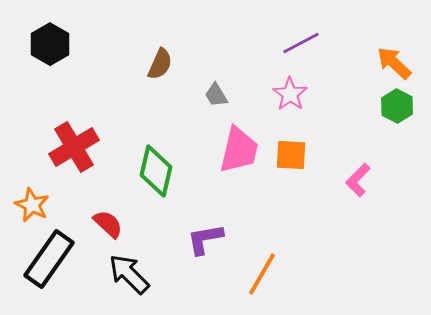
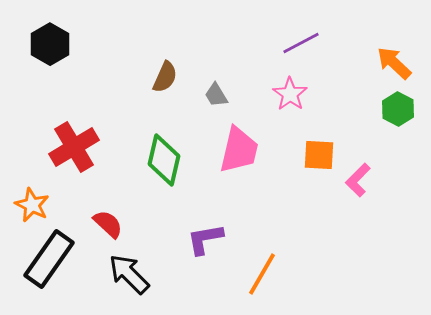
brown semicircle: moved 5 px right, 13 px down
green hexagon: moved 1 px right, 3 px down
orange square: moved 28 px right
green diamond: moved 8 px right, 11 px up
